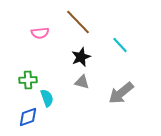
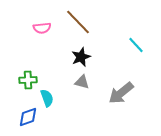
pink semicircle: moved 2 px right, 5 px up
cyan line: moved 16 px right
